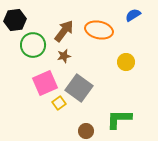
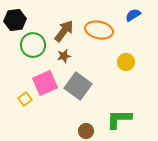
gray square: moved 1 px left, 2 px up
yellow square: moved 34 px left, 4 px up
